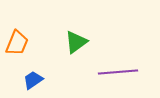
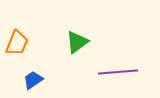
green triangle: moved 1 px right
